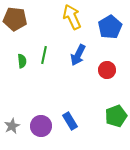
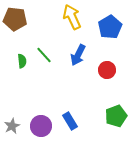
green line: rotated 54 degrees counterclockwise
